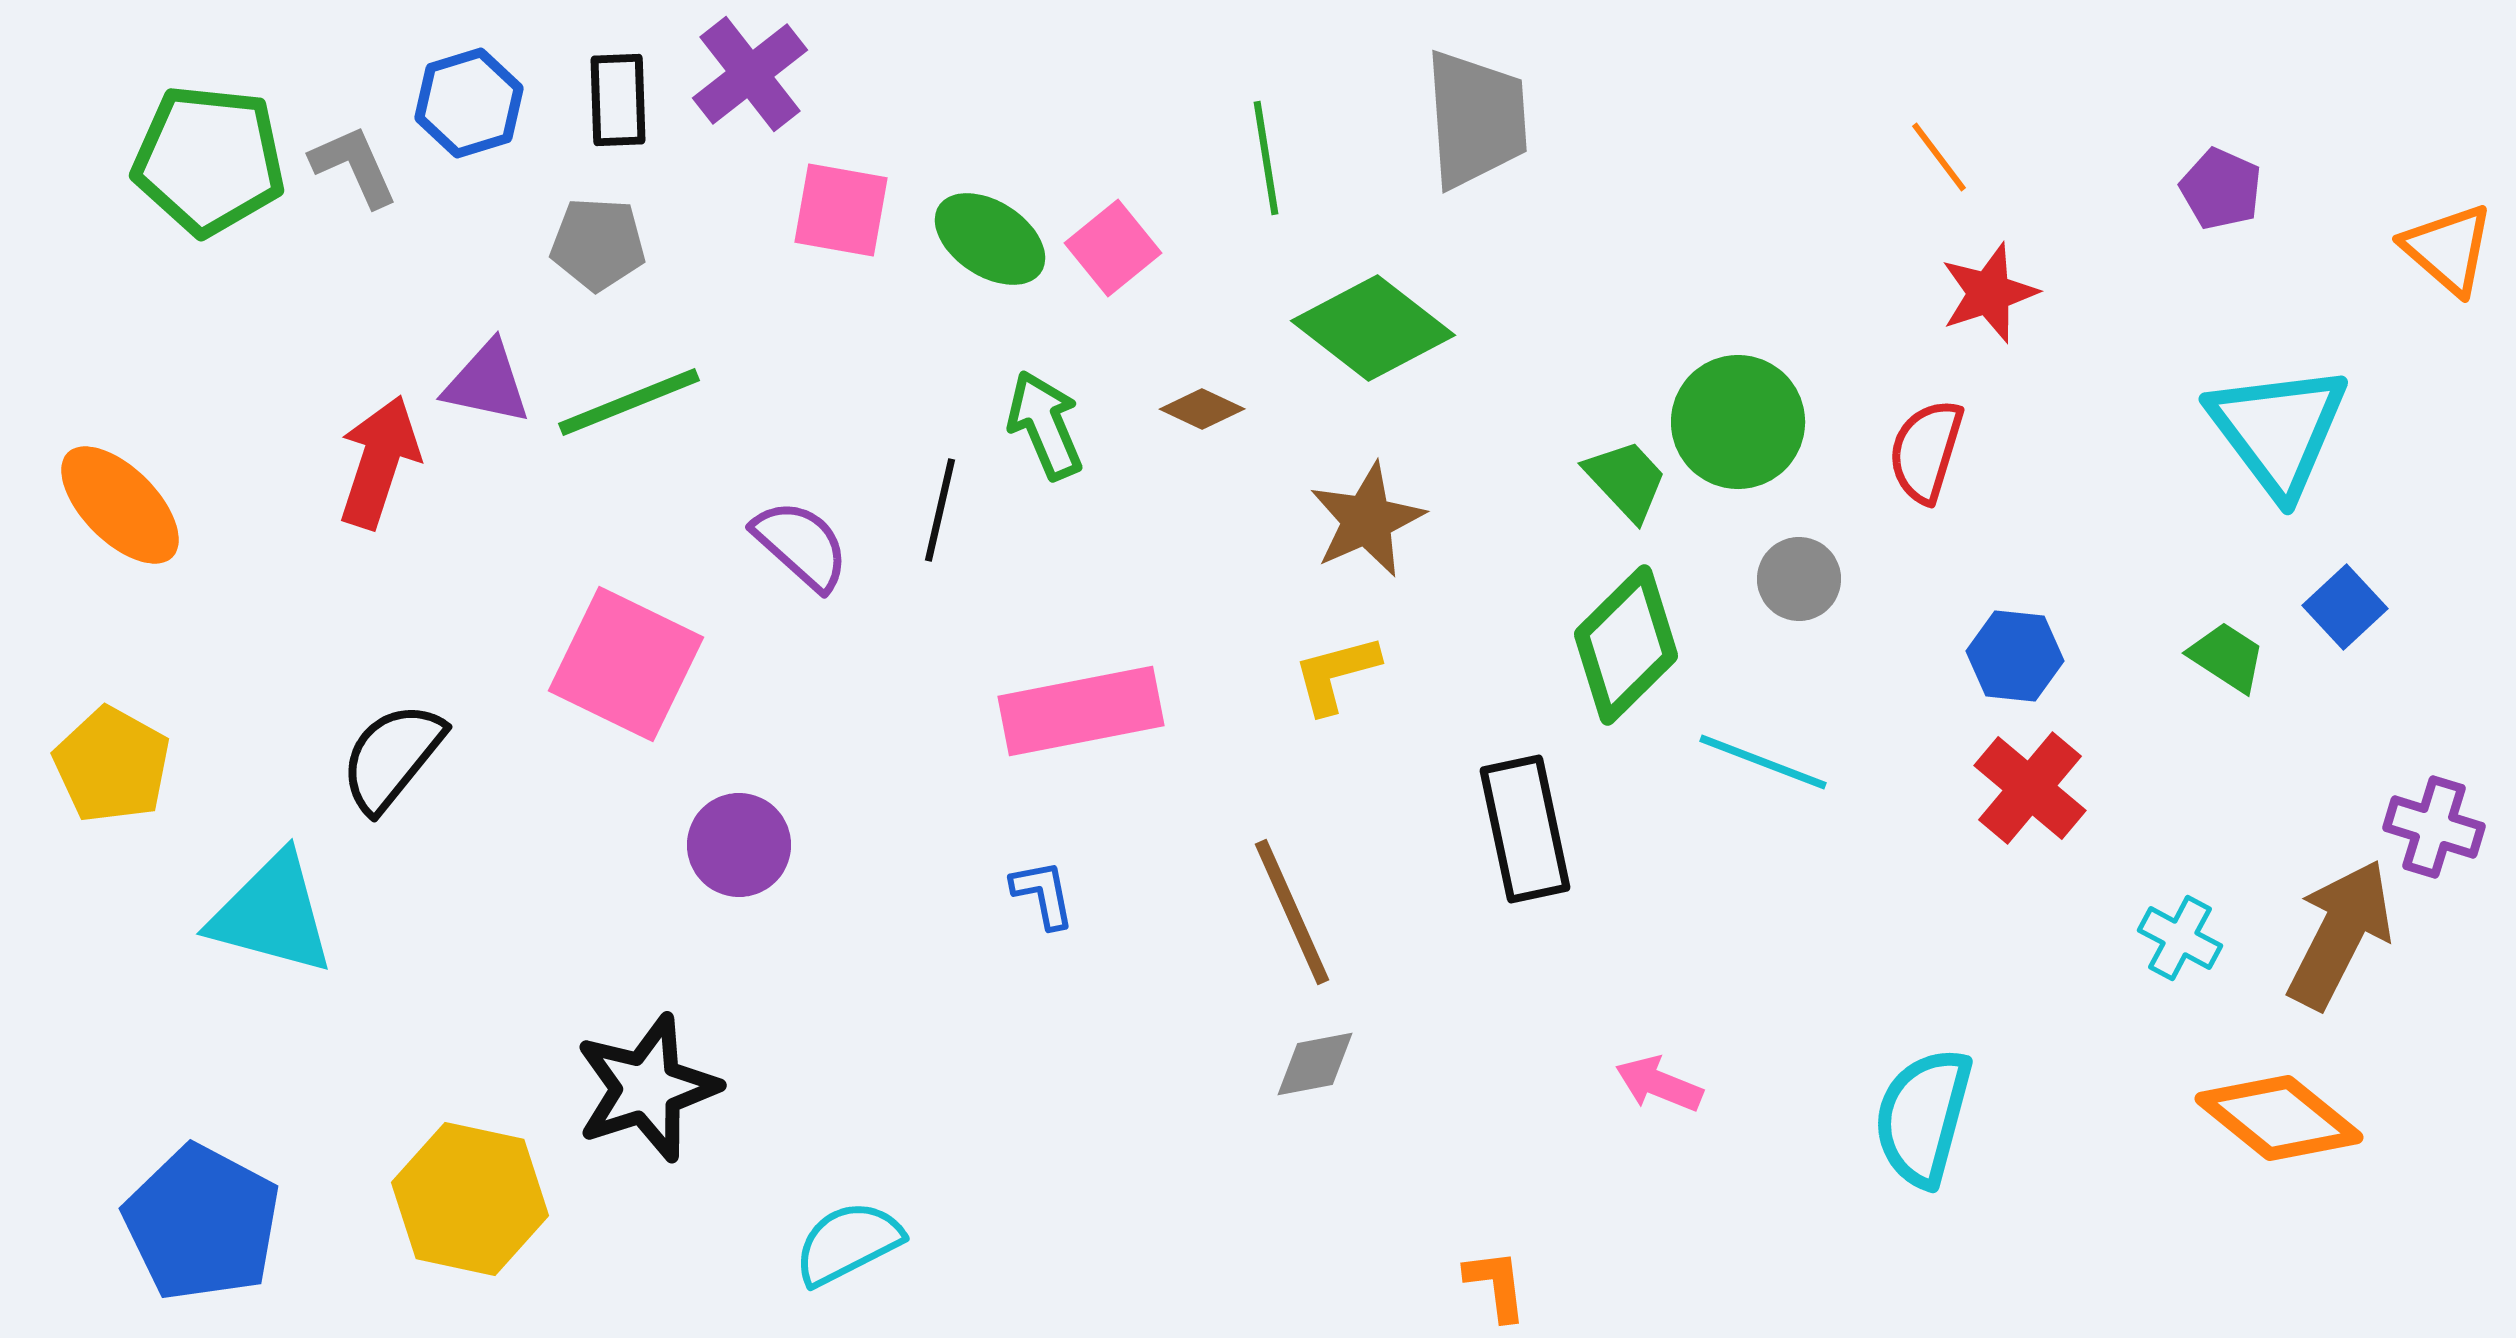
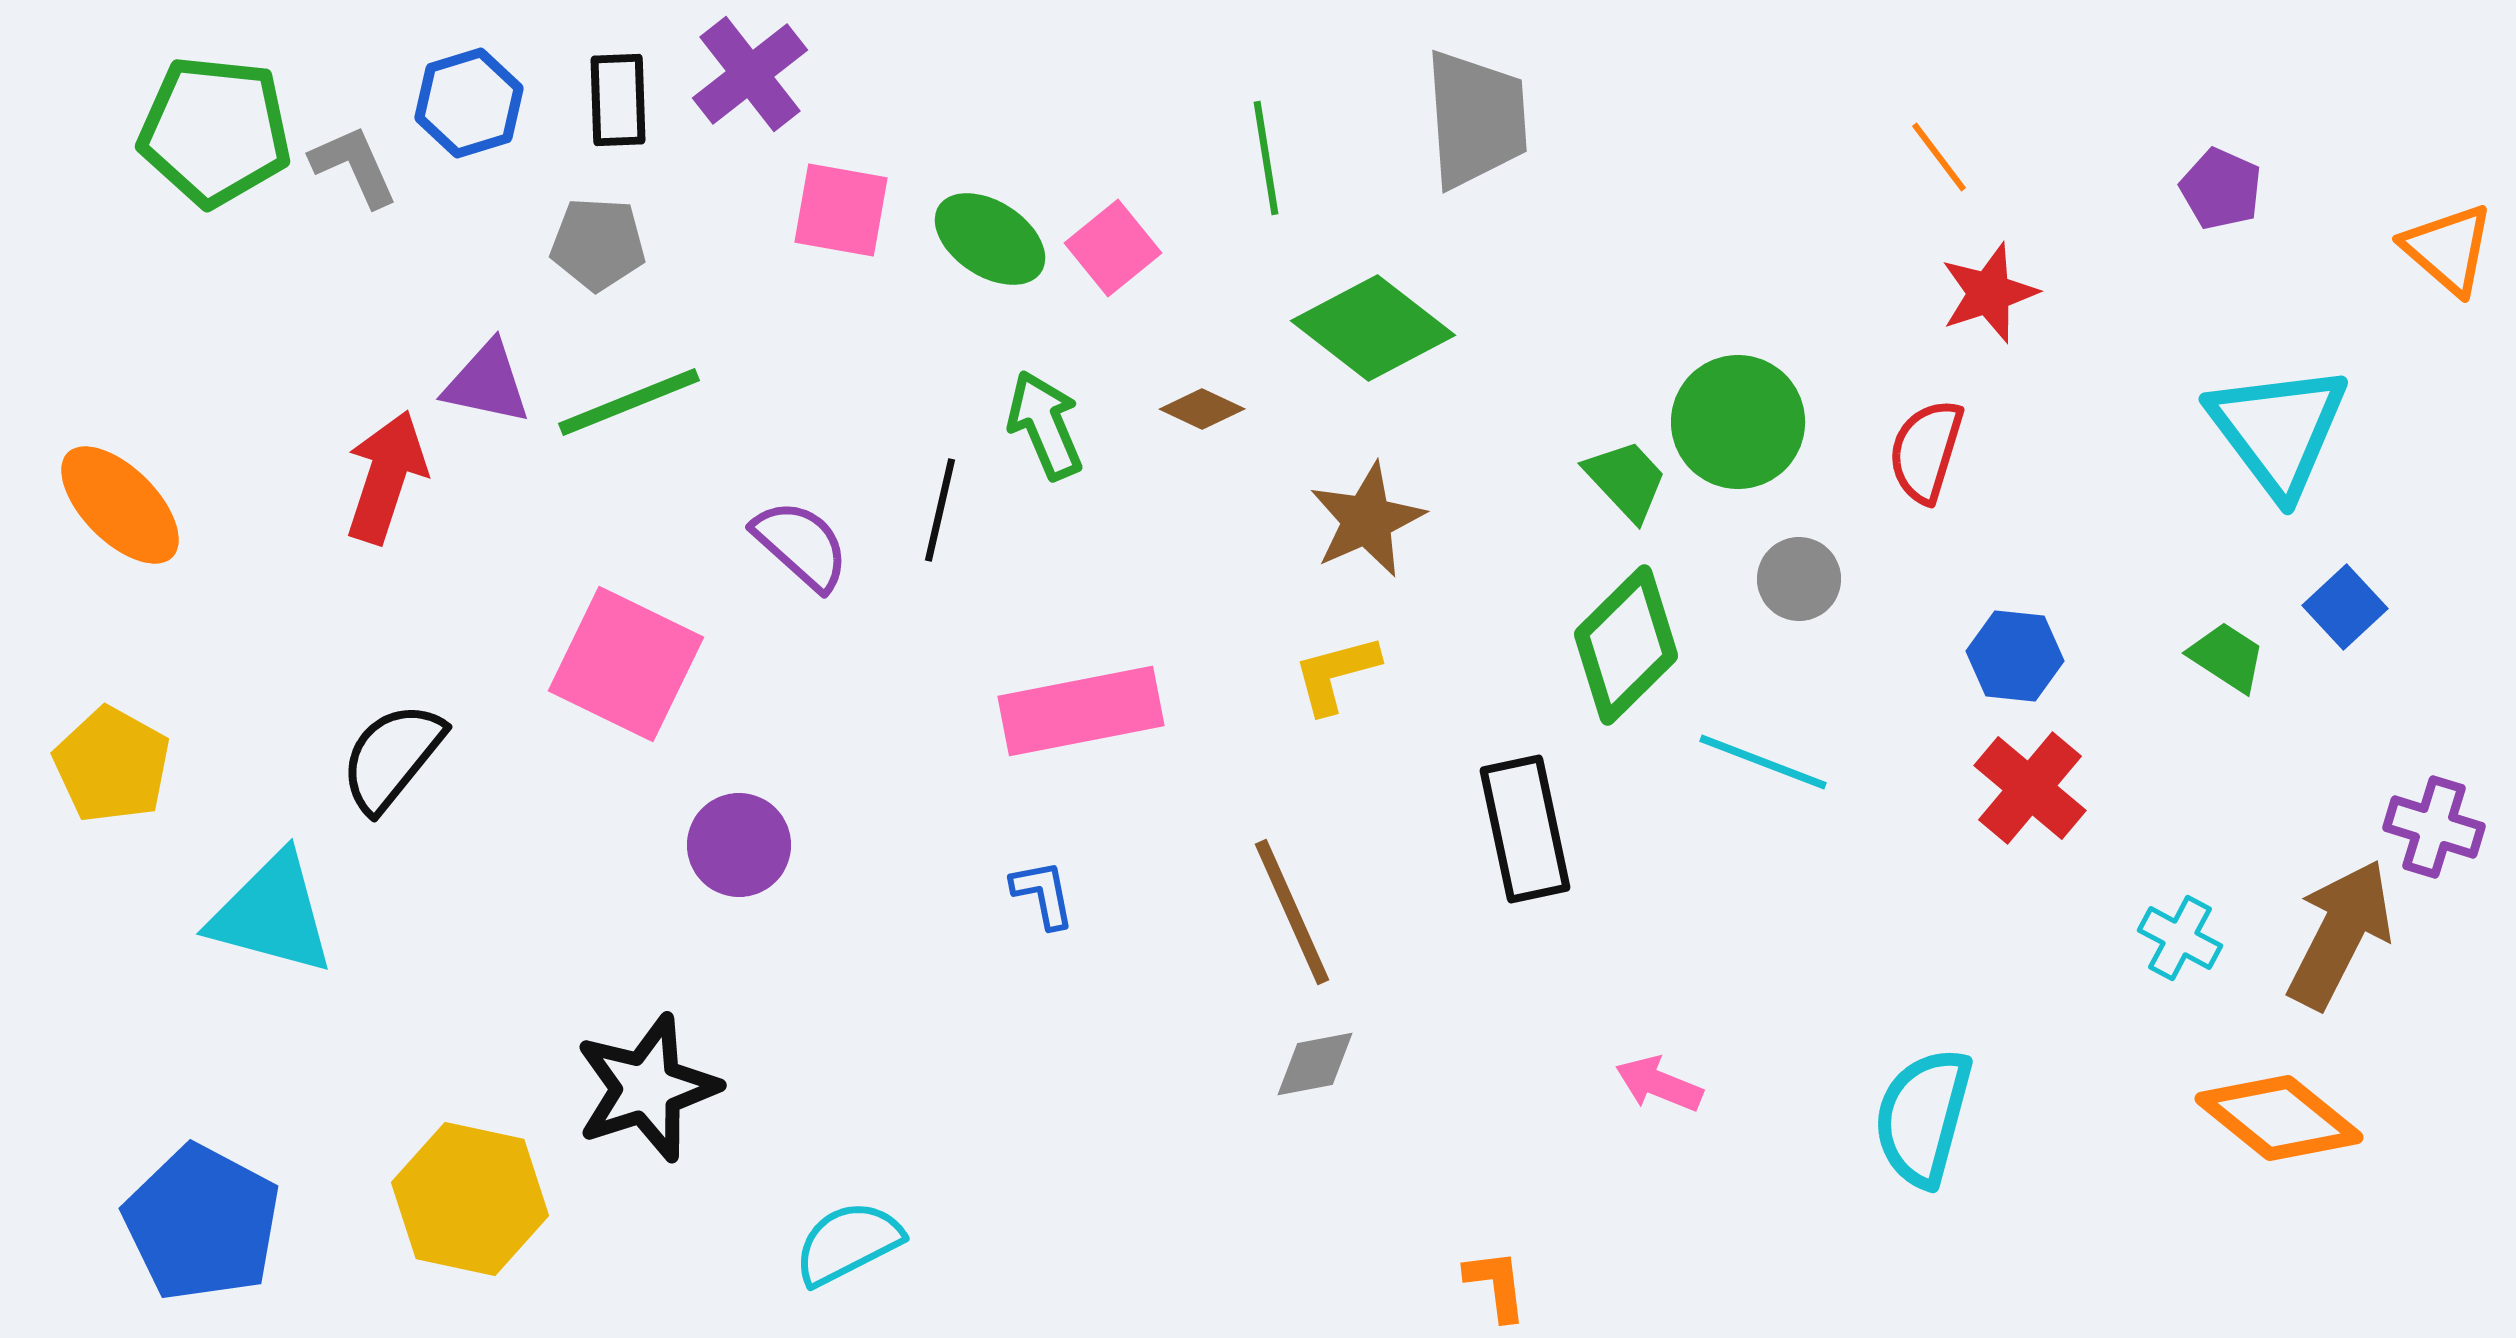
green pentagon at (209, 160): moved 6 px right, 29 px up
red arrow at (379, 462): moved 7 px right, 15 px down
